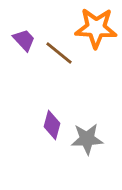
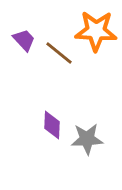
orange star: moved 3 px down
purple diamond: rotated 12 degrees counterclockwise
